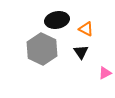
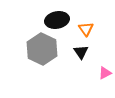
orange triangle: rotated 28 degrees clockwise
